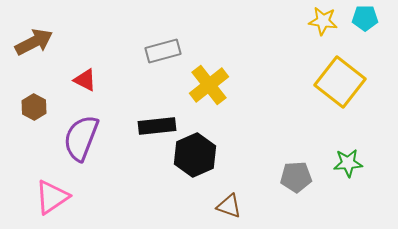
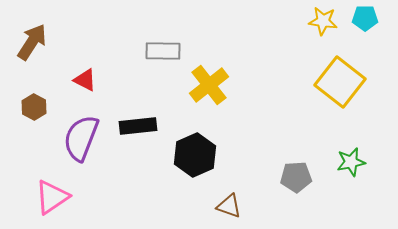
brown arrow: moved 2 px left; rotated 30 degrees counterclockwise
gray rectangle: rotated 16 degrees clockwise
black rectangle: moved 19 px left
green star: moved 3 px right, 1 px up; rotated 8 degrees counterclockwise
